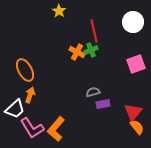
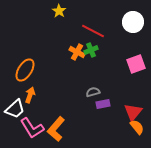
red line: moved 1 px left; rotated 50 degrees counterclockwise
orange ellipse: rotated 60 degrees clockwise
